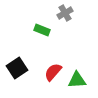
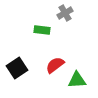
green rectangle: rotated 14 degrees counterclockwise
red semicircle: moved 2 px right, 7 px up; rotated 12 degrees clockwise
